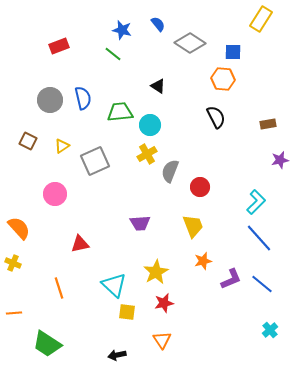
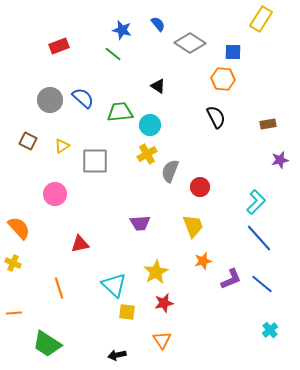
blue semicircle at (83, 98): rotated 35 degrees counterclockwise
gray square at (95, 161): rotated 24 degrees clockwise
